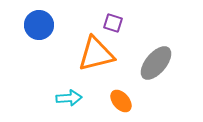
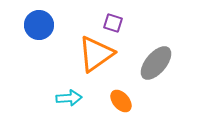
orange triangle: rotated 21 degrees counterclockwise
